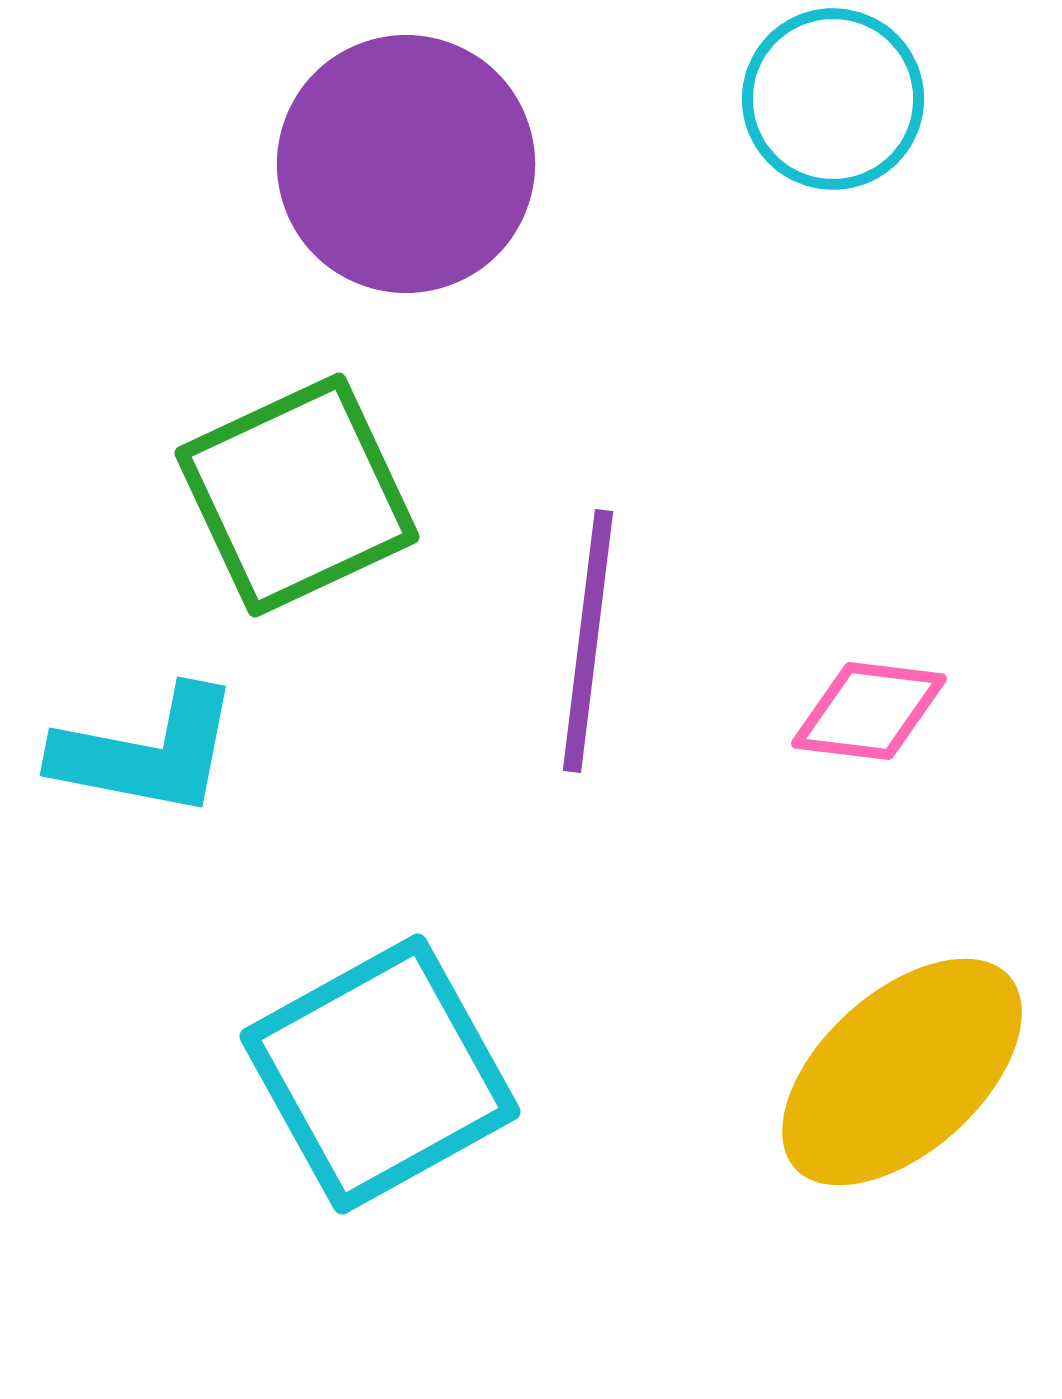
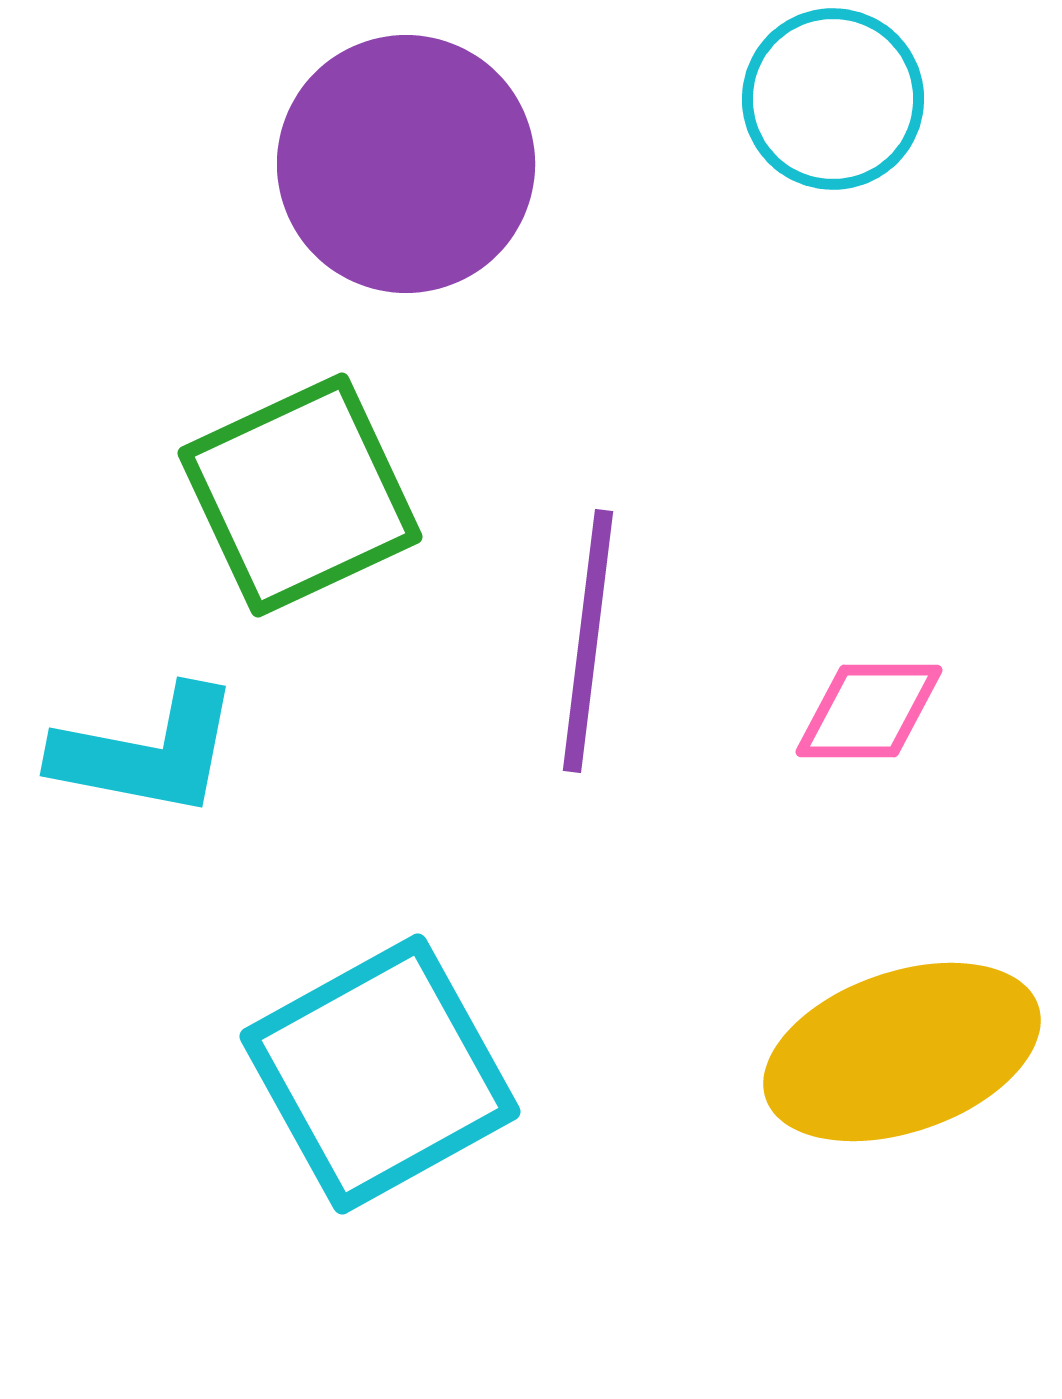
green square: moved 3 px right
pink diamond: rotated 7 degrees counterclockwise
yellow ellipse: moved 20 px up; rotated 23 degrees clockwise
